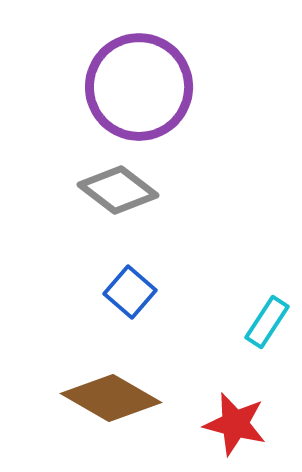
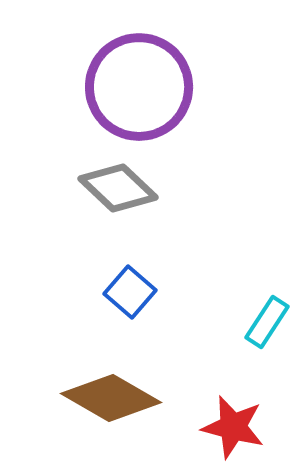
gray diamond: moved 2 px up; rotated 6 degrees clockwise
red star: moved 2 px left, 3 px down
